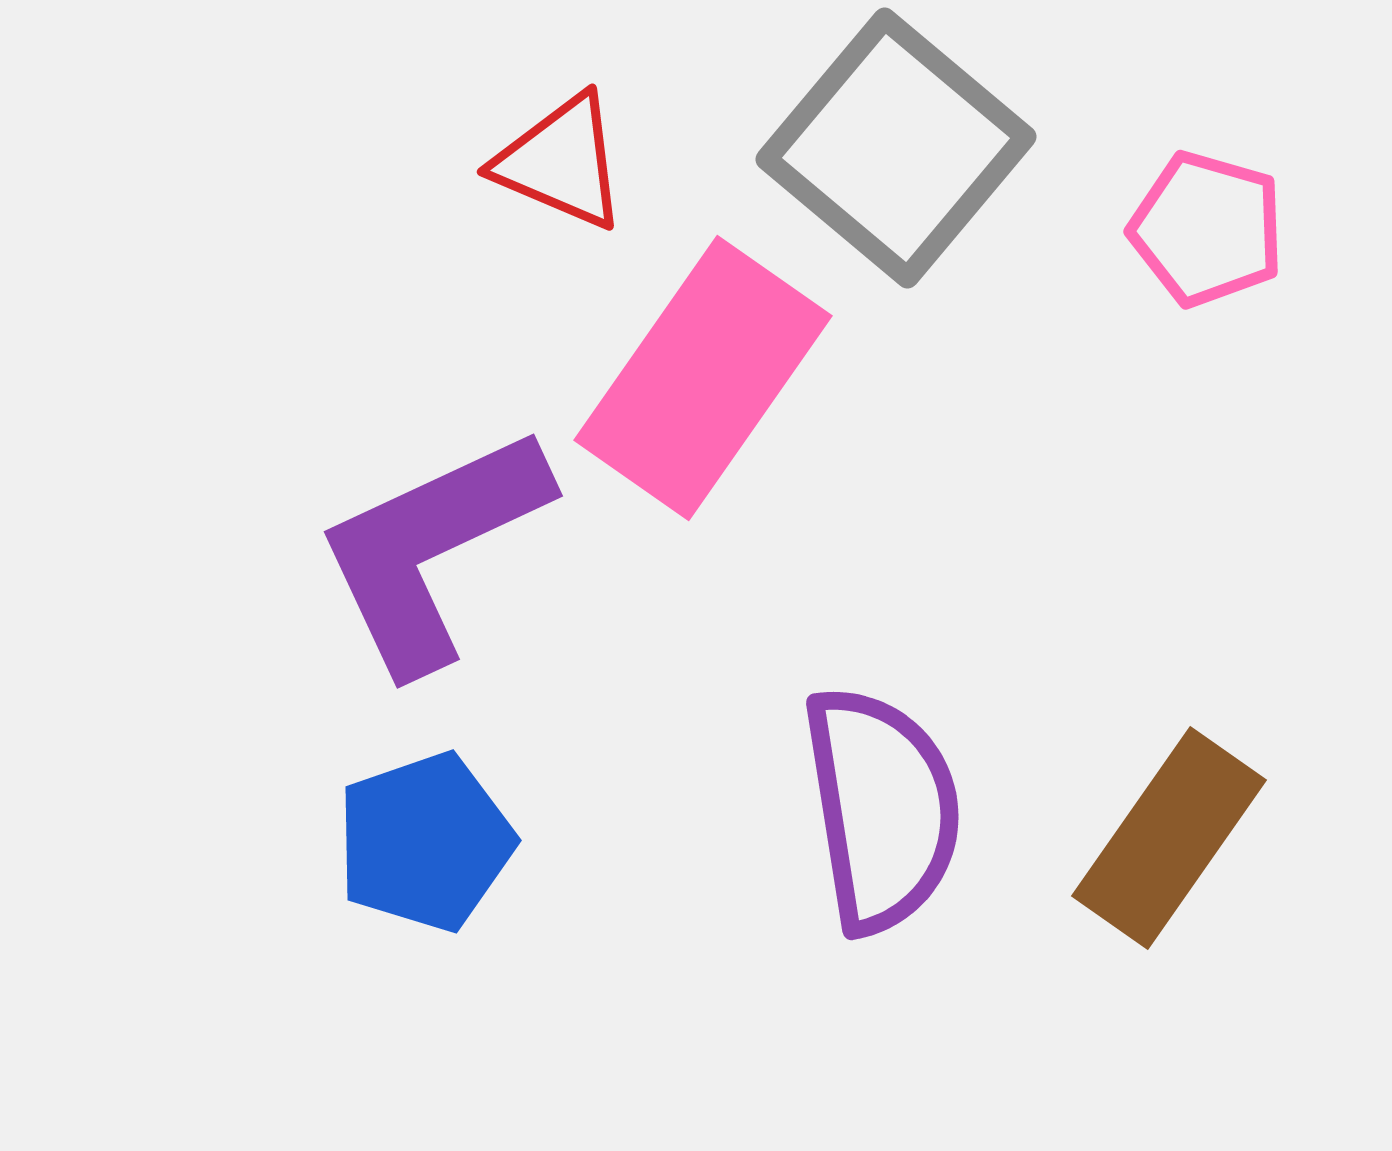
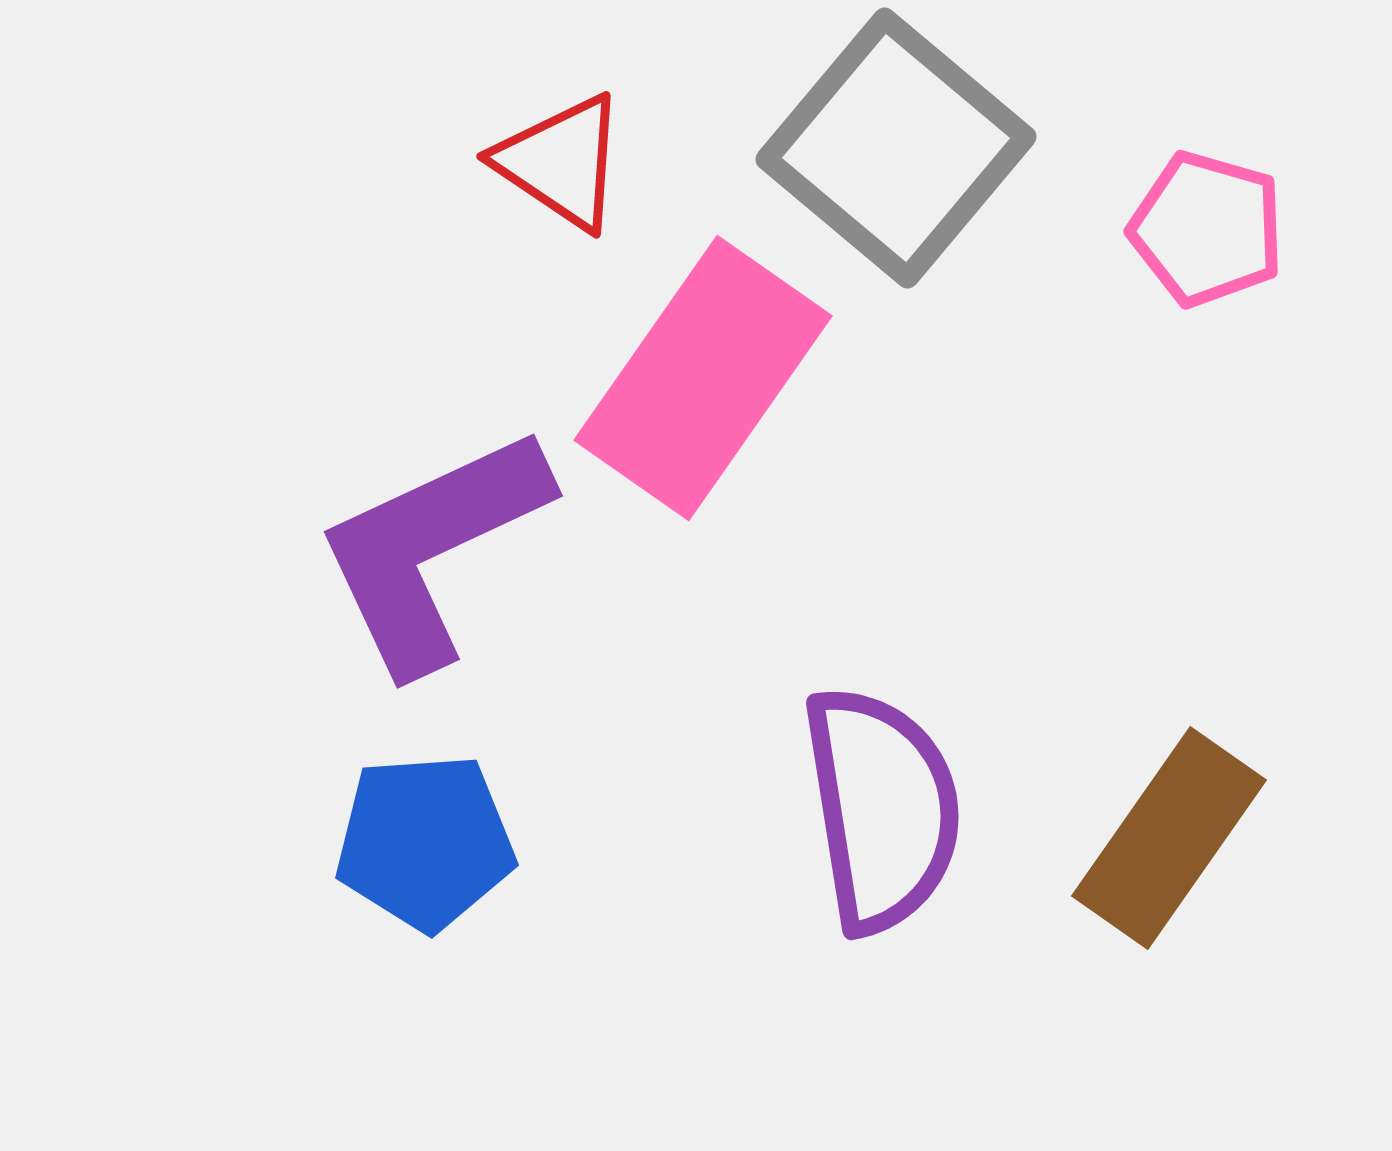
red triangle: rotated 11 degrees clockwise
blue pentagon: rotated 15 degrees clockwise
